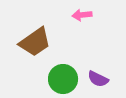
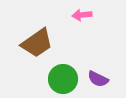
brown trapezoid: moved 2 px right, 1 px down
